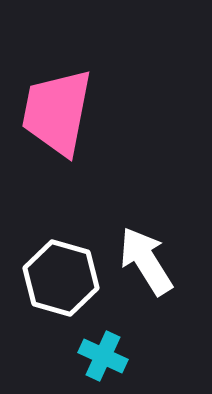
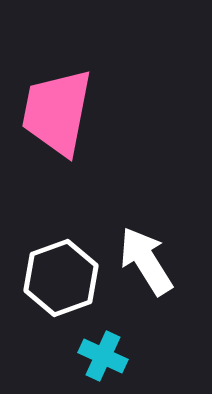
white hexagon: rotated 24 degrees clockwise
